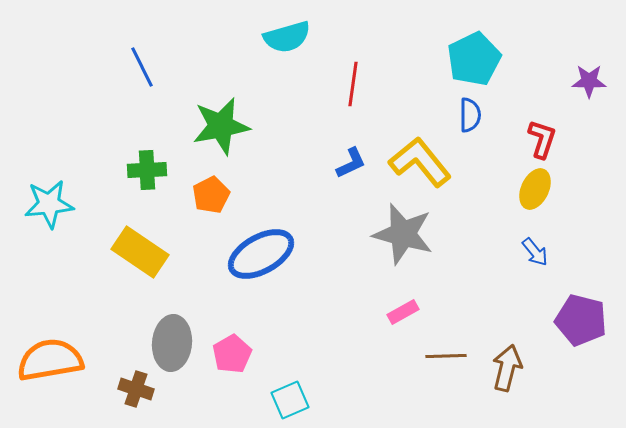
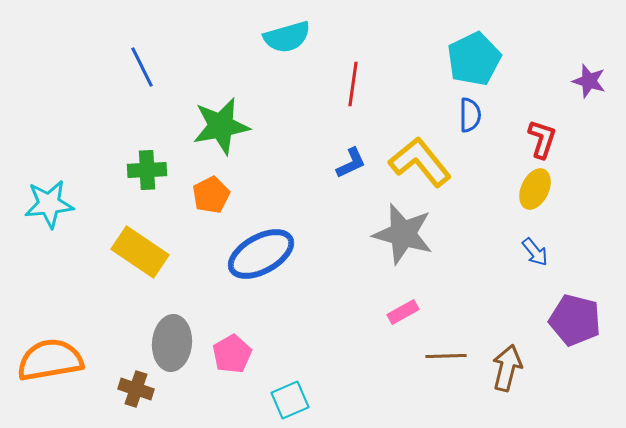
purple star: rotated 16 degrees clockwise
purple pentagon: moved 6 px left
